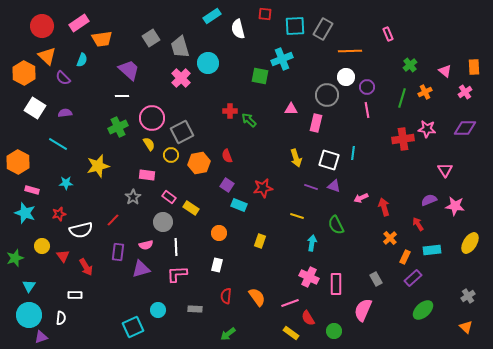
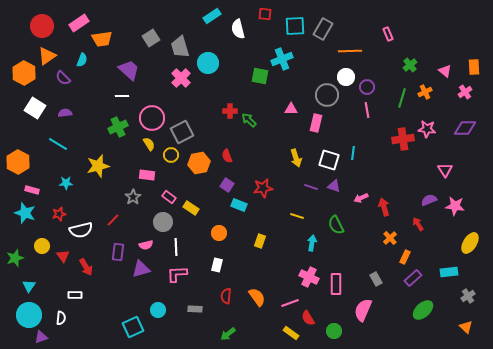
orange triangle at (47, 56): rotated 42 degrees clockwise
cyan rectangle at (432, 250): moved 17 px right, 22 px down
